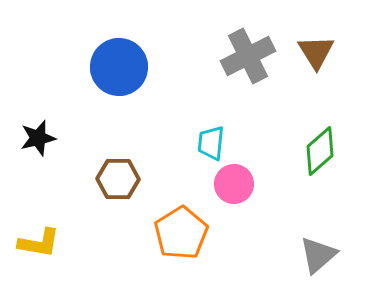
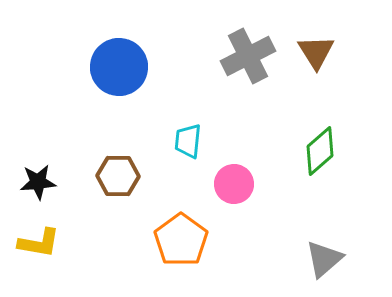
black star: moved 44 px down; rotated 9 degrees clockwise
cyan trapezoid: moved 23 px left, 2 px up
brown hexagon: moved 3 px up
orange pentagon: moved 7 px down; rotated 4 degrees counterclockwise
gray triangle: moved 6 px right, 4 px down
